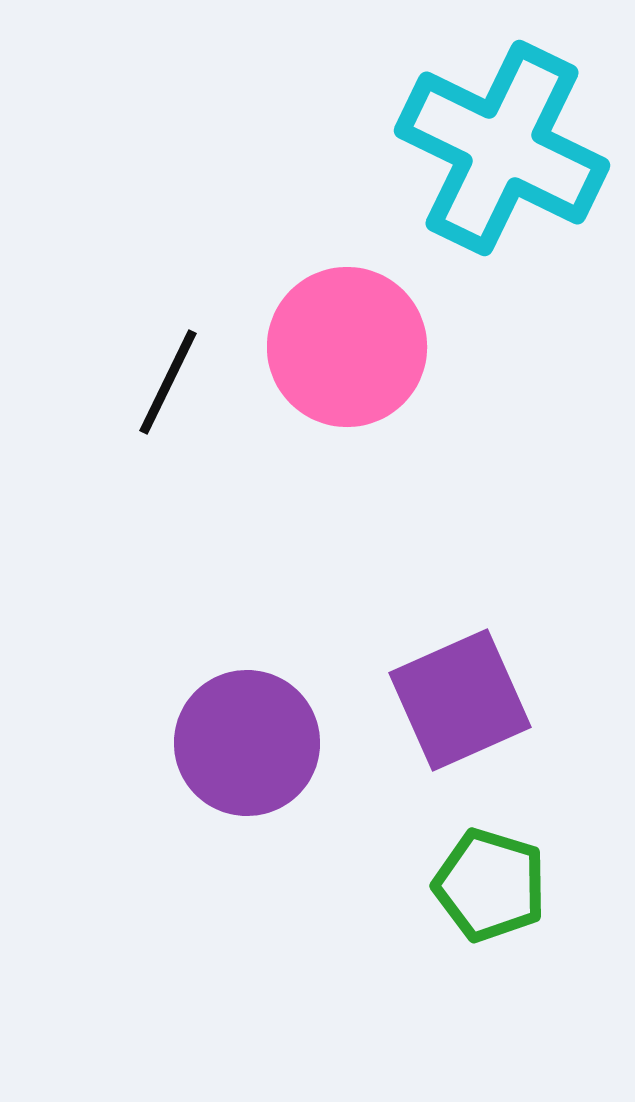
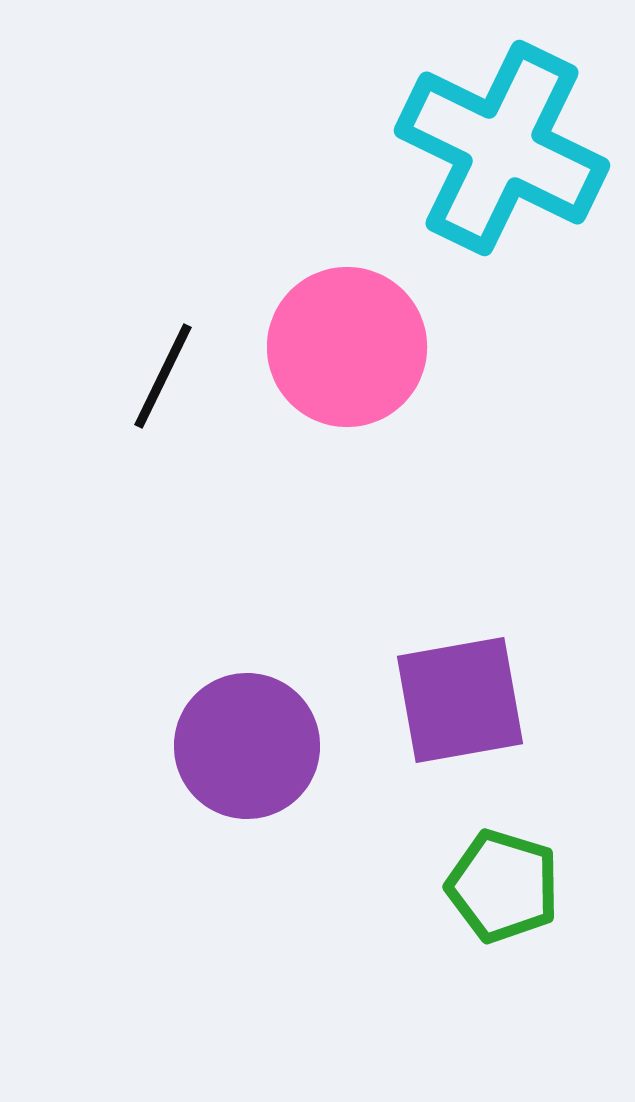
black line: moved 5 px left, 6 px up
purple square: rotated 14 degrees clockwise
purple circle: moved 3 px down
green pentagon: moved 13 px right, 1 px down
